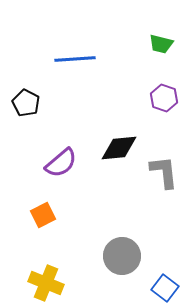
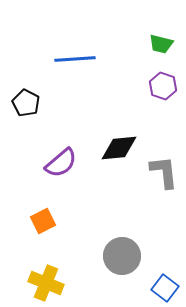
purple hexagon: moved 1 px left, 12 px up
orange square: moved 6 px down
